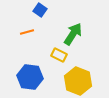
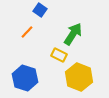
orange line: rotated 32 degrees counterclockwise
blue hexagon: moved 5 px left, 1 px down; rotated 10 degrees clockwise
yellow hexagon: moved 1 px right, 4 px up
